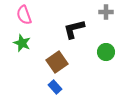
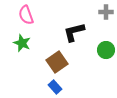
pink semicircle: moved 2 px right
black L-shape: moved 3 px down
green circle: moved 2 px up
